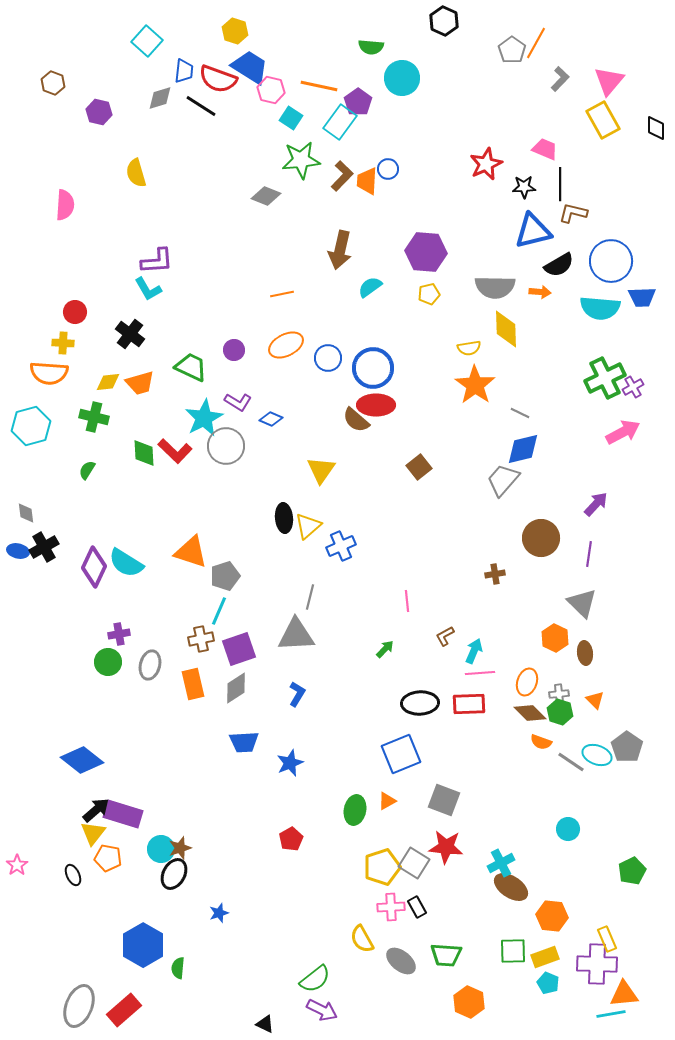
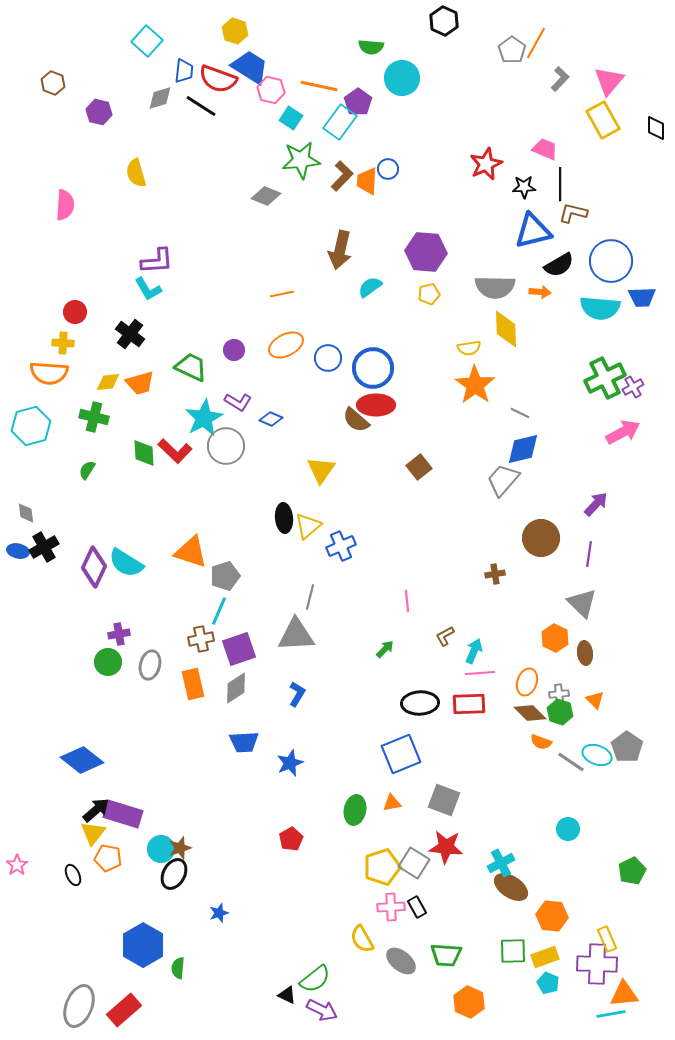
orange triangle at (387, 801): moved 5 px right, 2 px down; rotated 18 degrees clockwise
black triangle at (265, 1024): moved 22 px right, 29 px up
